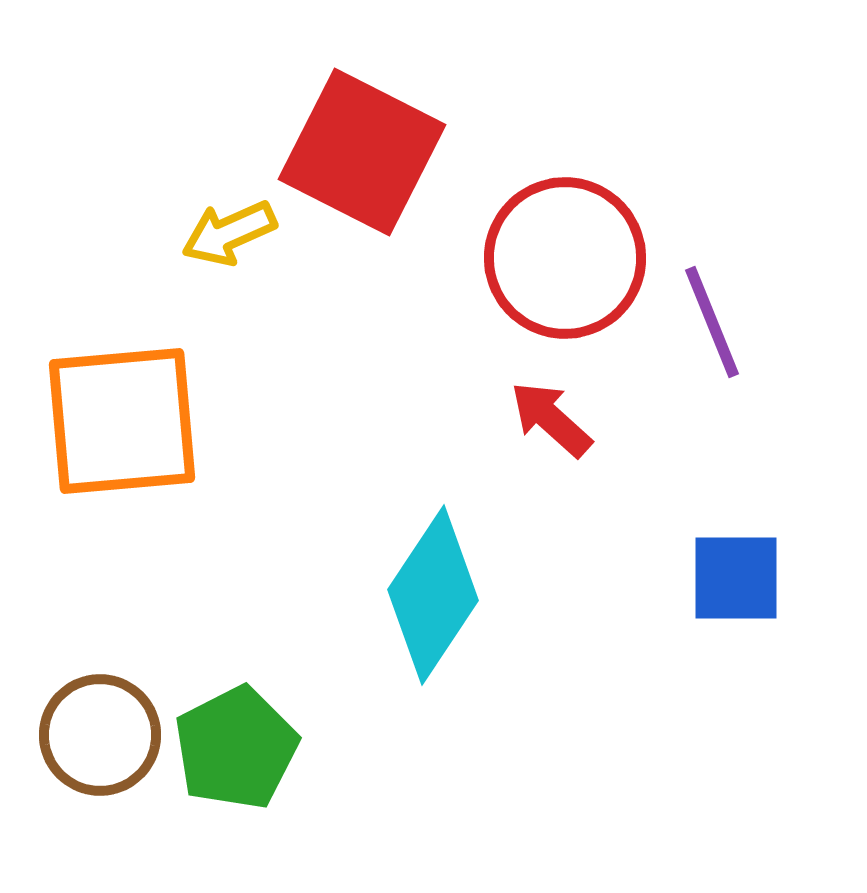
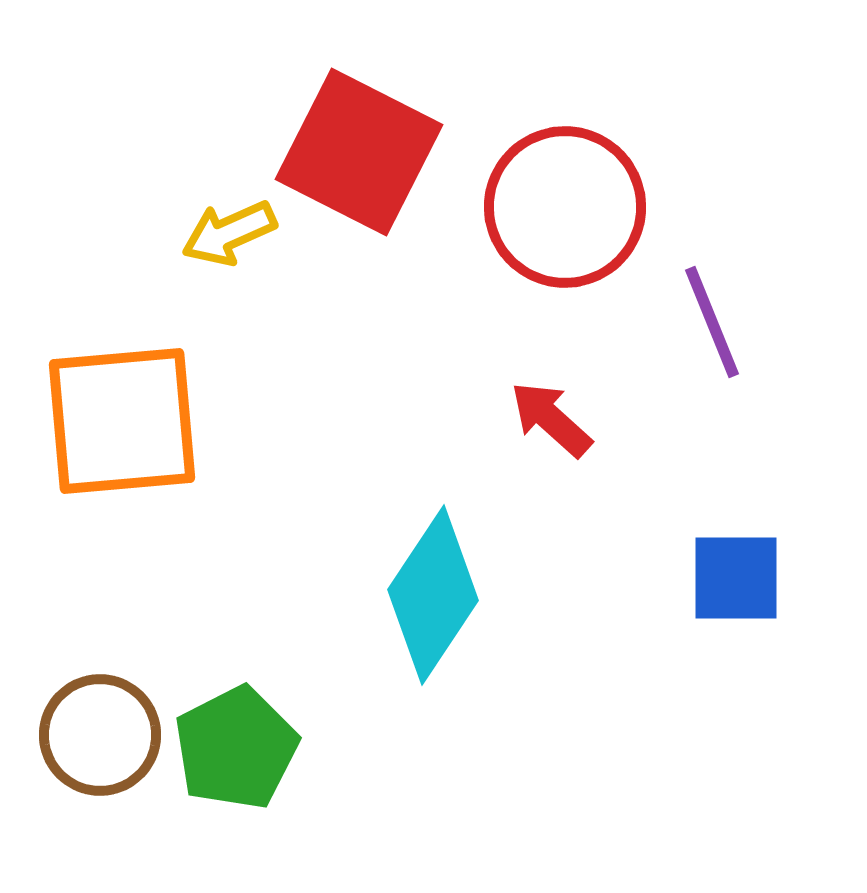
red square: moved 3 px left
red circle: moved 51 px up
